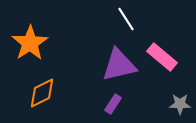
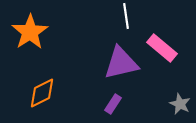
white line: moved 3 px up; rotated 25 degrees clockwise
orange star: moved 11 px up
pink rectangle: moved 9 px up
purple triangle: moved 2 px right, 2 px up
gray star: rotated 25 degrees clockwise
